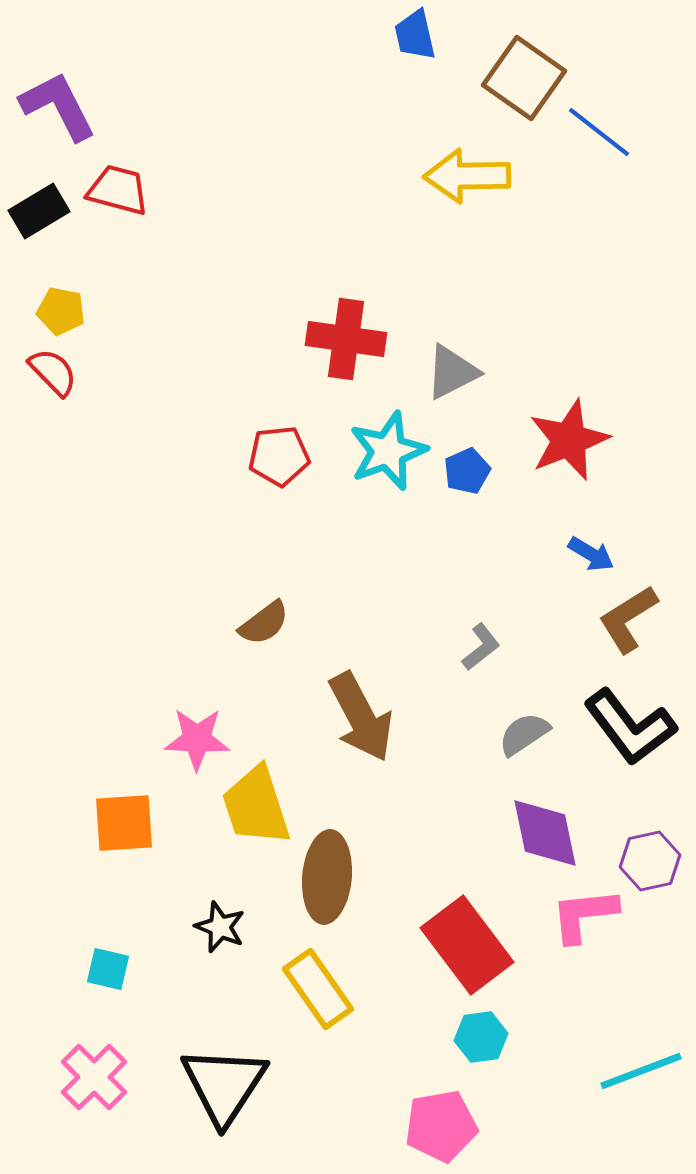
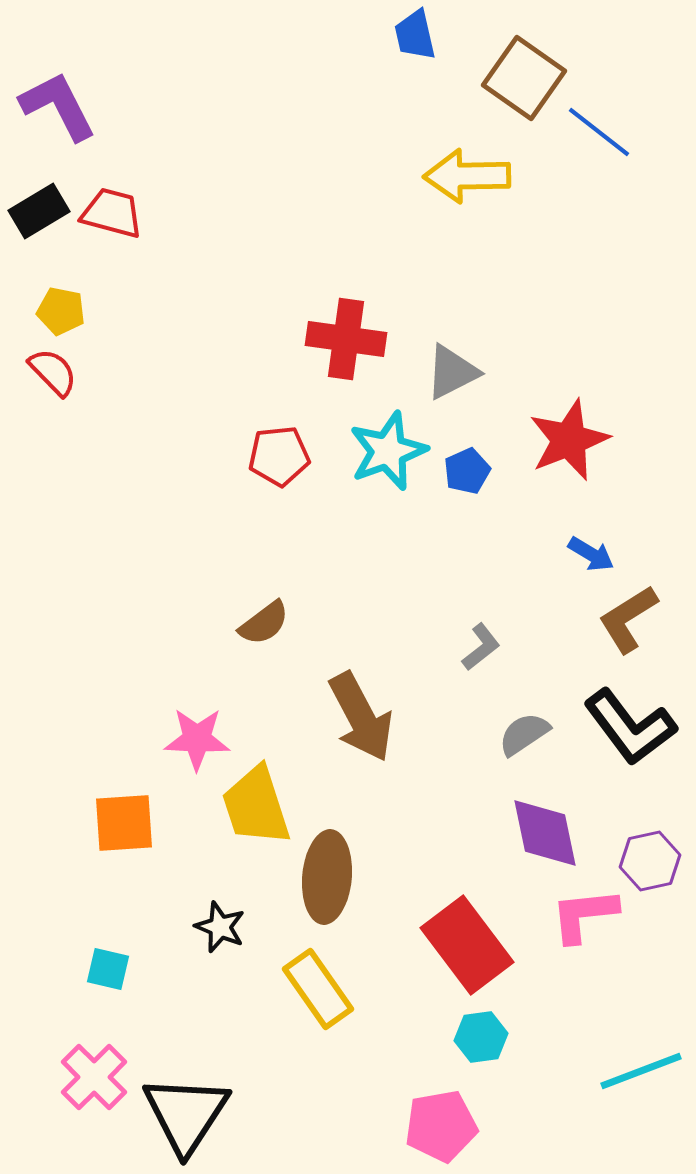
red trapezoid: moved 6 px left, 23 px down
black triangle: moved 38 px left, 29 px down
